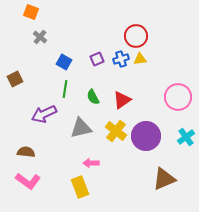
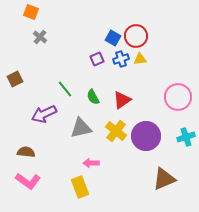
blue square: moved 49 px right, 24 px up
green line: rotated 48 degrees counterclockwise
cyan cross: rotated 18 degrees clockwise
